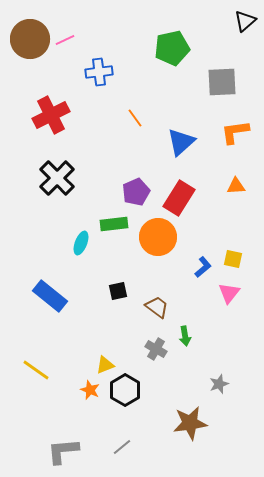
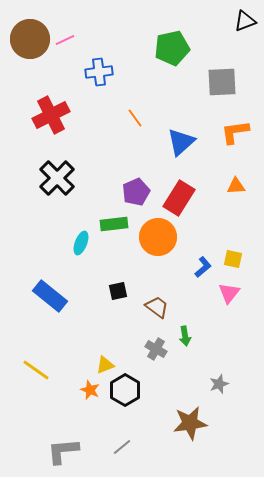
black triangle: rotated 20 degrees clockwise
